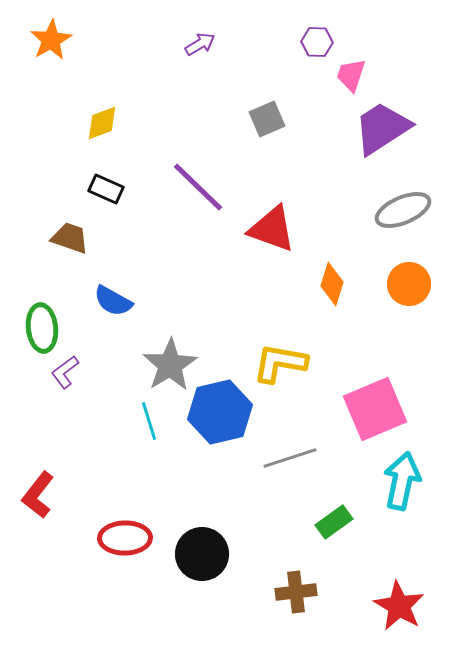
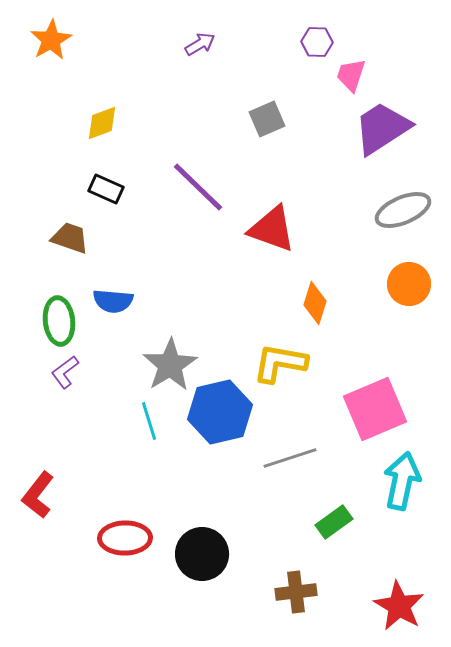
orange diamond: moved 17 px left, 19 px down
blue semicircle: rotated 24 degrees counterclockwise
green ellipse: moved 17 px right, 7 px up
